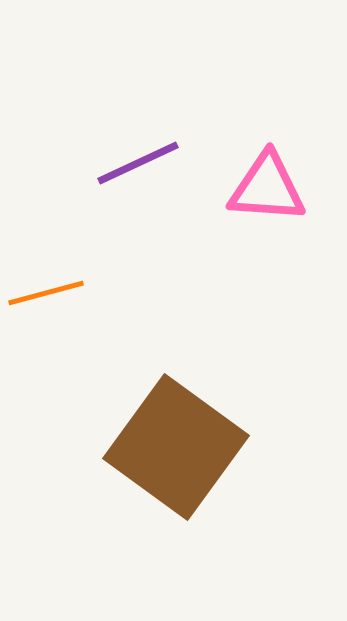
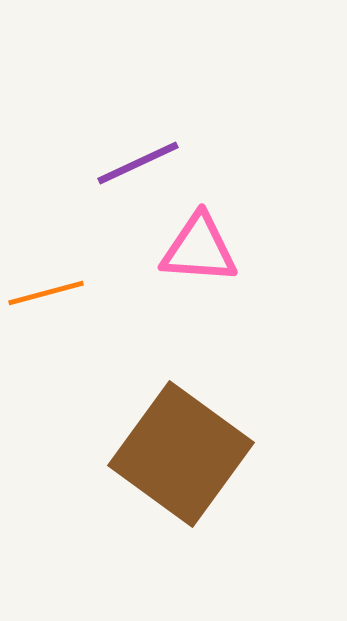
pink triangle: moved 68 px left, 61 px down
brown square: moved 5 px right, 7 px down
